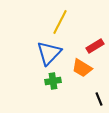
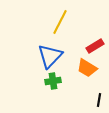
blue triangle: moved 1 px right, 3 px down
orange trapezoid: moved 5 px right
black line: moved 1 px down; rotated 32 degrees clockwise
